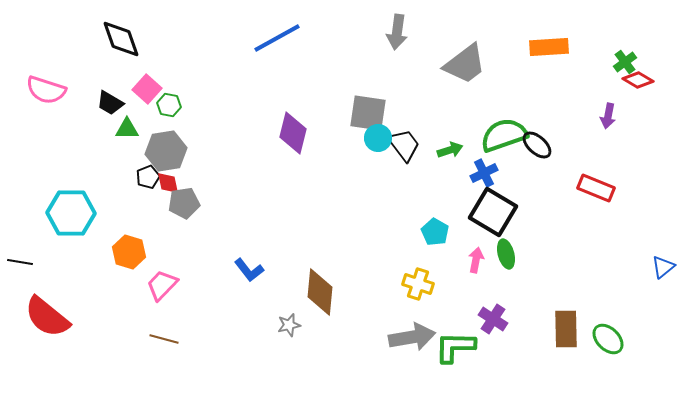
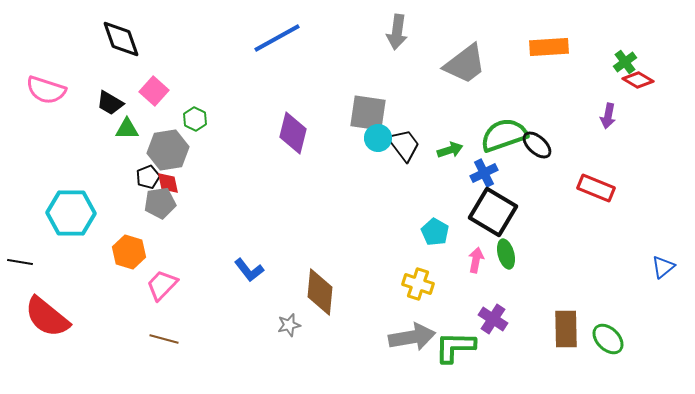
pink square at (147, 89): moved 7 px right, 2 px down
green hexagon at (169, 105): moved 26 px right, 14 px down; rotated 15 degrees clockwise
gray hexagon at (166, 151): moved 2 px right, 1 px up
gray pentagon at (184, 203): moved 24 px left
